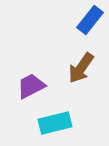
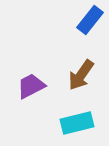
brown arrow: moved 7 px down
cyan rectangle: moved 22 px right
